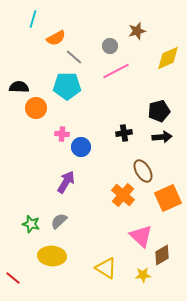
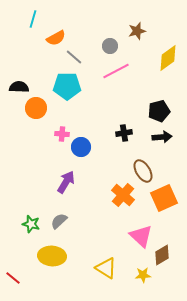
yellow diamond: rotated 12 degrees counterclockwise
orange square: moved 4 px left
